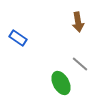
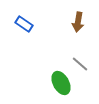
brown arrow: rotated 18 degrees clockwise
blue rectangle: moved 6 px right, 14 px up
